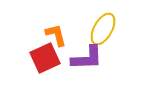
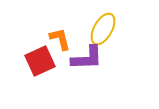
orange L-shape: moved 4 px right, 4 px down
red square: moved 5 px left, 3 px down
